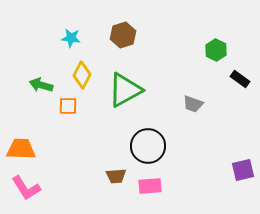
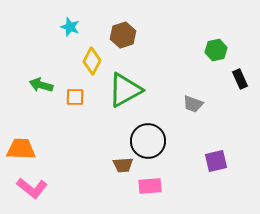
cyan star: moved 1 px left, 11 px up; rotated 12 degrees clockwise
green hexagon: rotated 20 degrees clockwise
yellow diamond: moved 10 px right, 14 px up
black rectangle: rotated 30 degrees clockwise
orange square: moved 7 px right, 9 px up
black circle: moved 5 px up
purple square: moved 27 px left, 9 px up
brown trapezoid: moved 7 px right, 11 px up
pink L-shape: moved 6 px right; rotated 20 degrees counterclockwise
